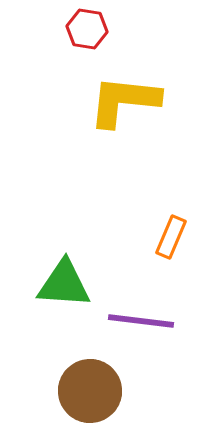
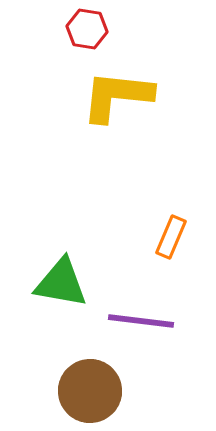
yellow L-shape: moved 7 px left, 5 px up
green triangle: moved 3 px left, 1 px up; rotated 6 degrees clockwise
